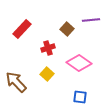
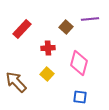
purple line: moved 1 px left, 1 px up
brown square: moved 1 px left, 2 px up
red cross: rotated 16 degrees clockwise
pink diamond: rotated 70 degrees clockwise
